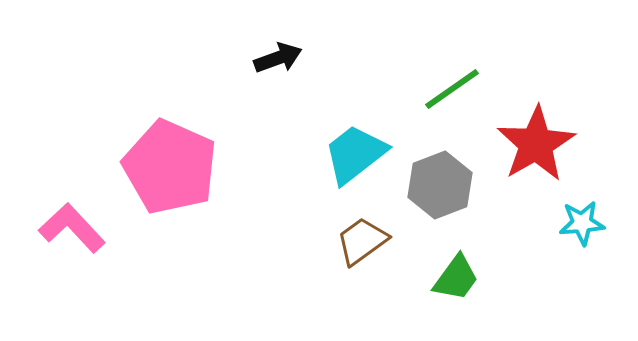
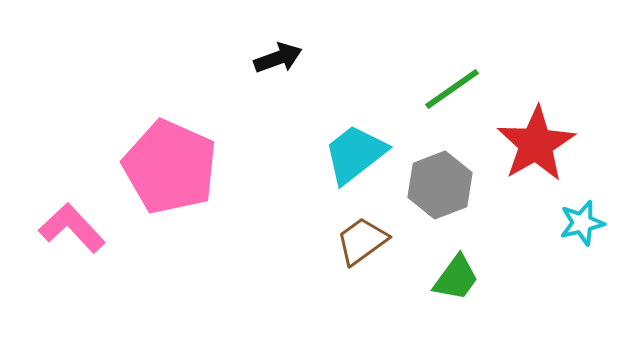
cyan star: rotated 9 degrees counterclockwise
